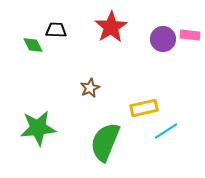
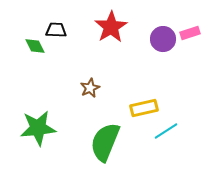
pink rectangle: moved 2 px up; rotated 24 degrees counterclockwise
green diamond: moved 2 px right, 1 px down
